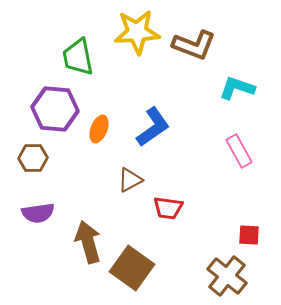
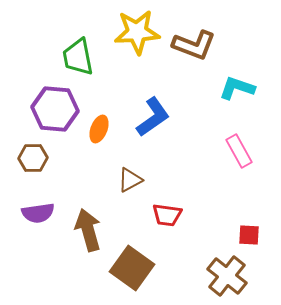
blue L-shape: moved 10 px up
red trapezoid: moved 1 px left, 7 px down
brown arrow: moved 12 px up
